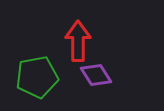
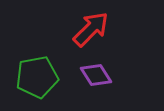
red arrow: moved 13 px right, 12 px up; rotated 45 degrees clockwise
